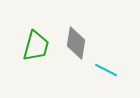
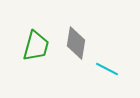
cyan line: moved 1 px right, 1 px up
